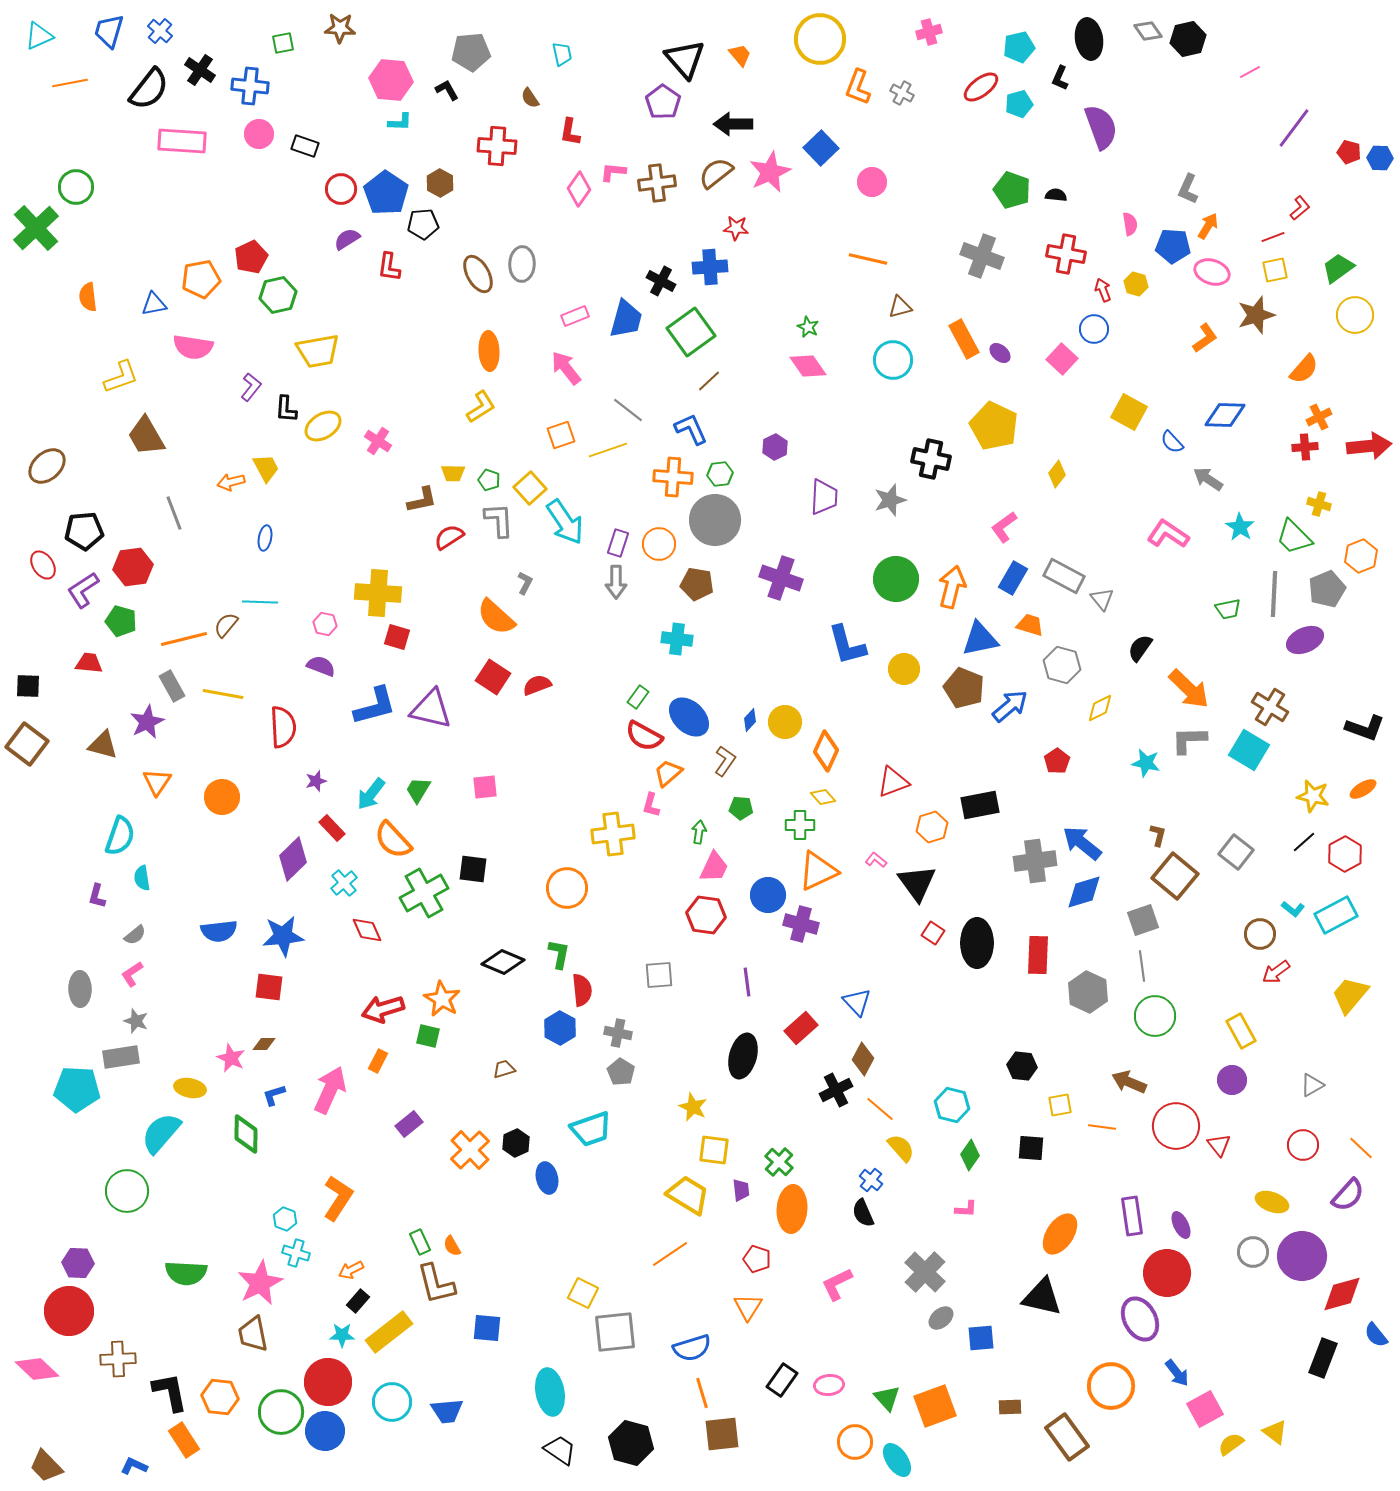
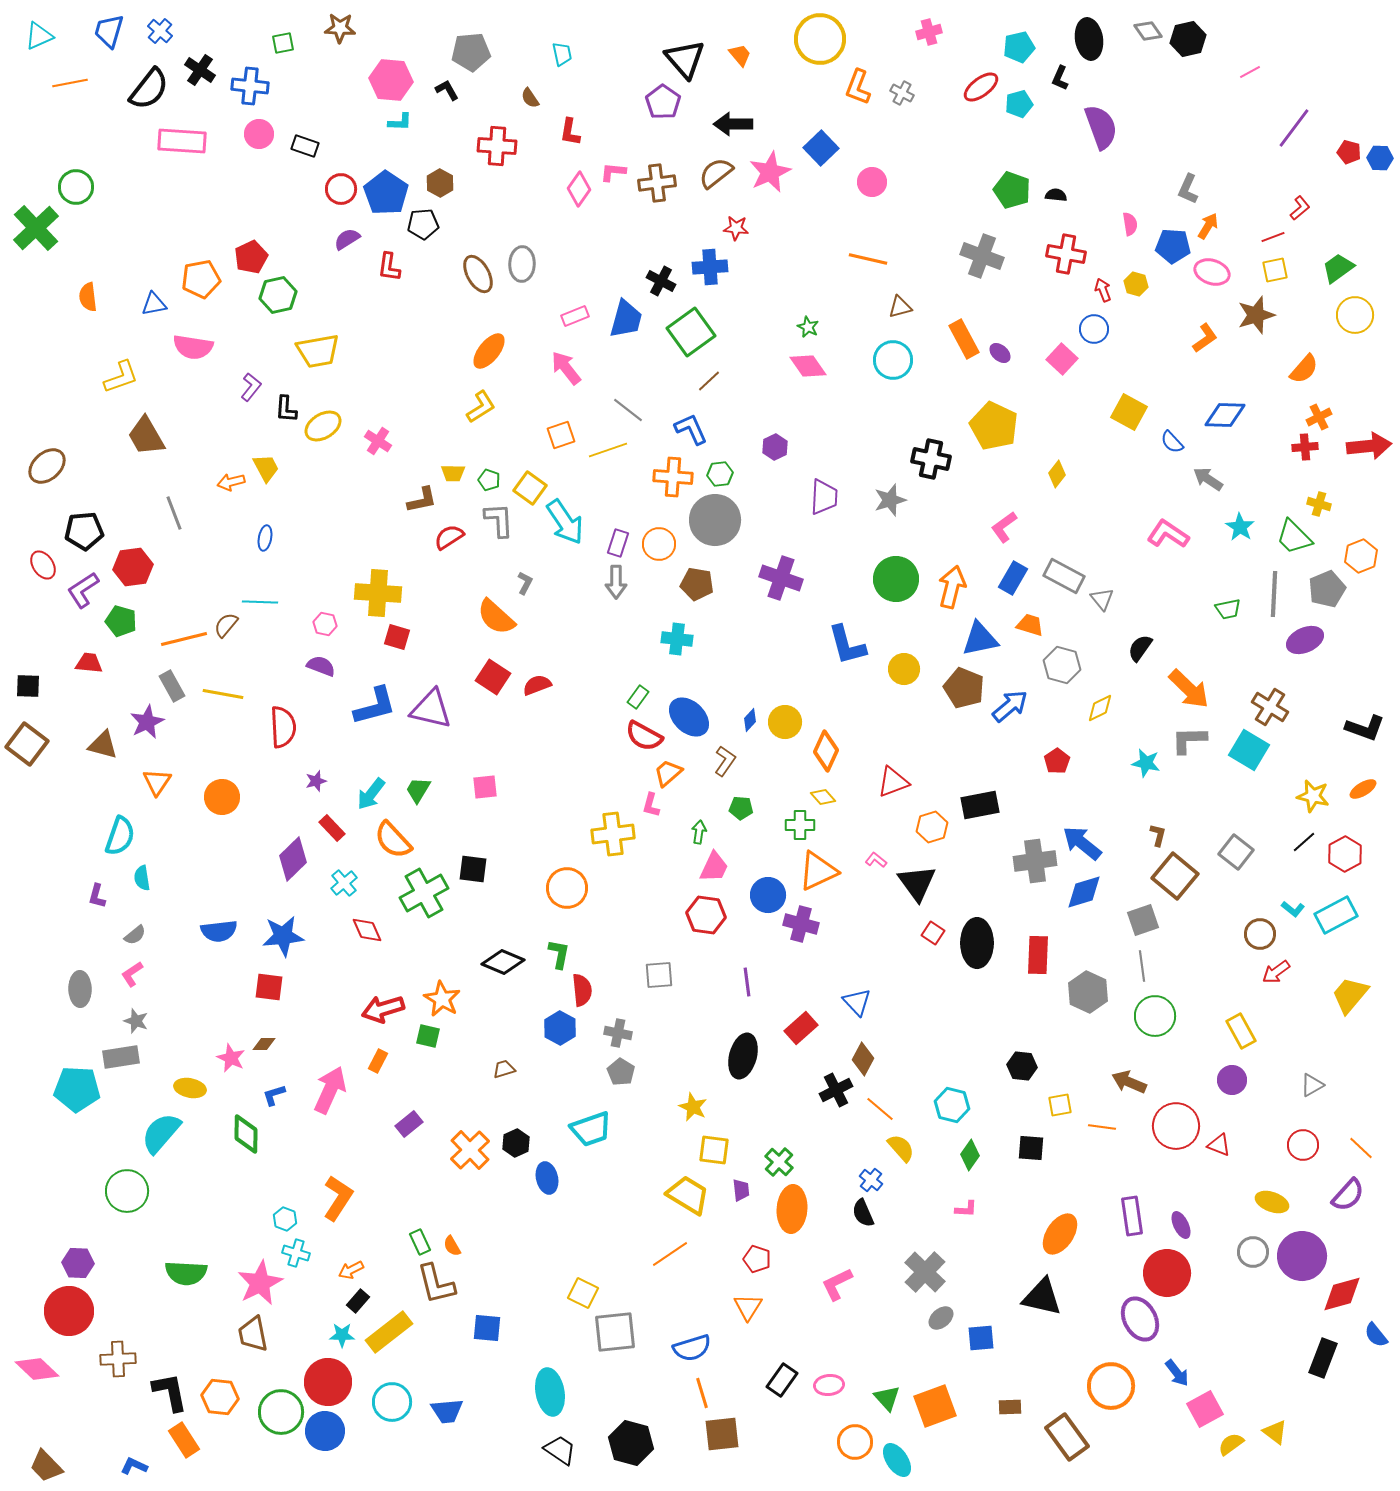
orange ellipse at (489, 351): rotated 42 degrees clockwise
yellow square at (530, 488): rotated 12 degrees counterclockwise
red triangle at (1219, 1145): rotated 30 degrees counterclockwise
